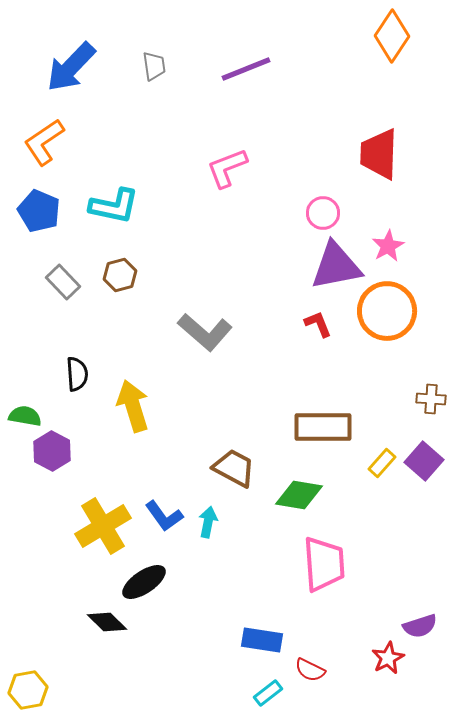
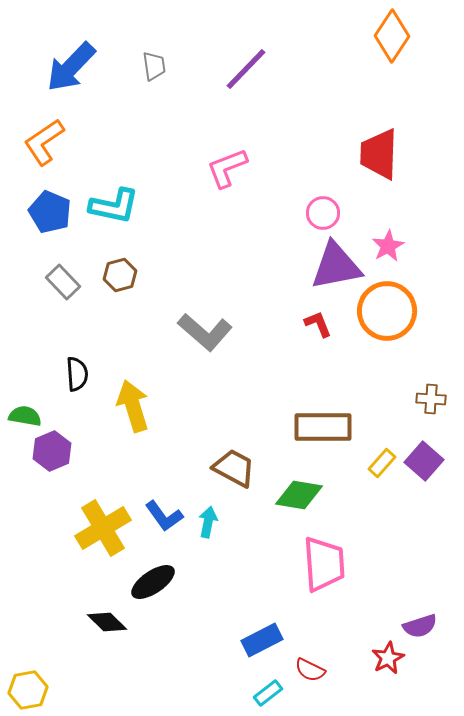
purple line: rotated 24 degrees counterclockwise
blue pentagon: moved 11 px right, 1 px down
purple hexagon: rotated 9 degrees clockwise
yellow cross: moved 2 px down
black ellipse: moved 9 px right
blue rectangle: rotated 36 degrees counterclockwise
